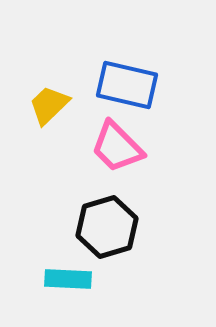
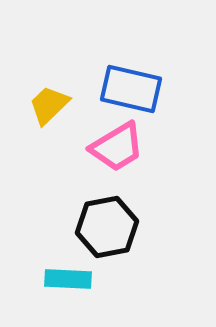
blue rectangle: moved 4 px right, 4 px down
pink trapezoid: rotated 76 degrees counterclockwise
black hexagon: rotated 6 degrees clockwise
